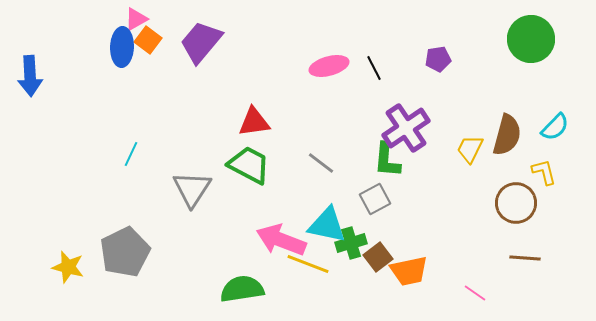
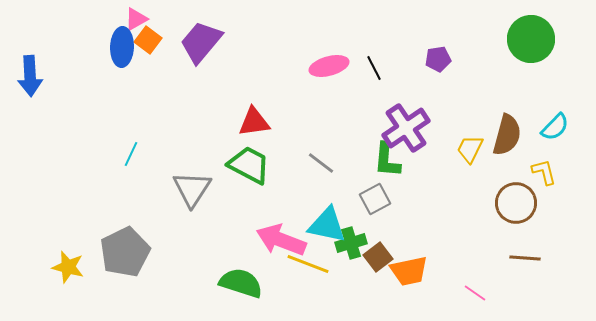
green semicircle: moved 1 px left, 6 px up; rotated 27 degrees clockwise
